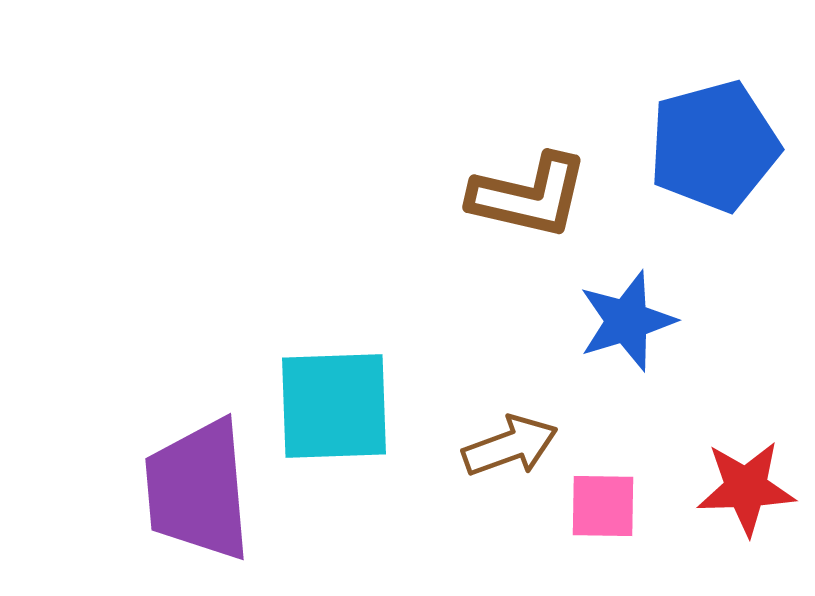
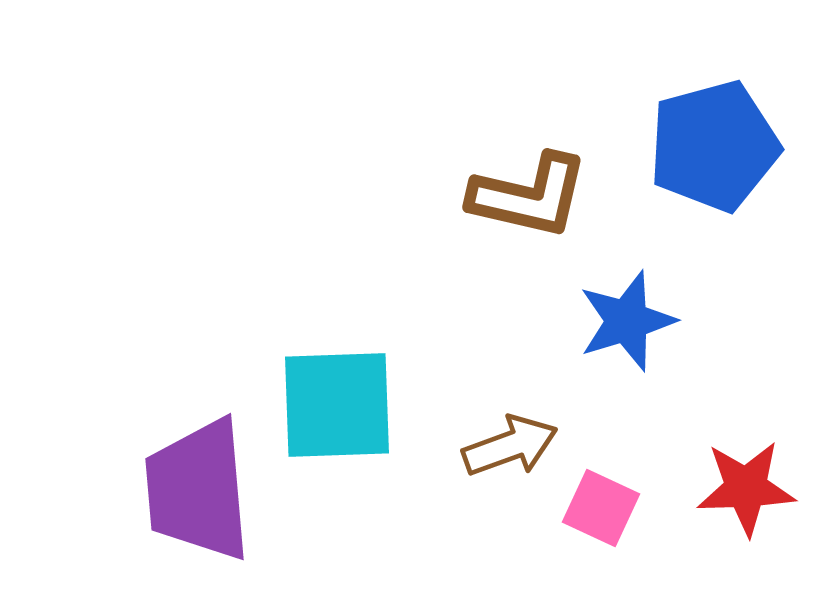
cyan square: moved 3 px right, 1 px up
pink square: moved 2 px left, 2 px down; rotated 24 degrees clockwise
